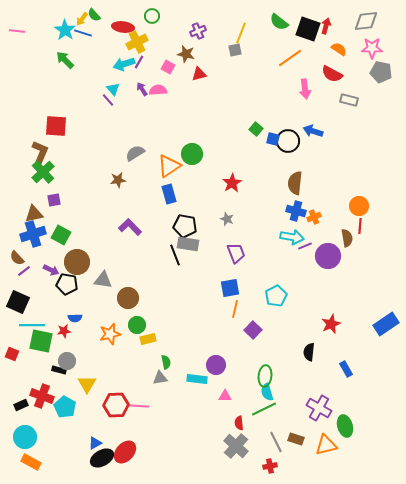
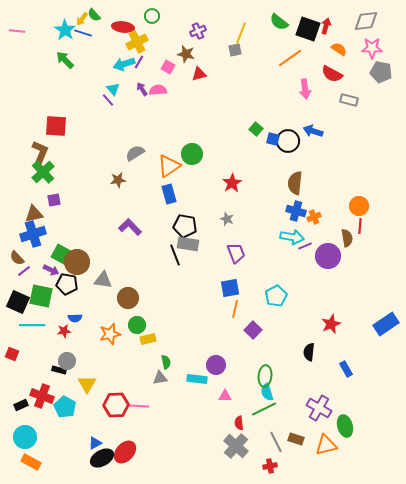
green square at (61, 235): moved 19 px down
green square at (41, 341): moved 45 px up
